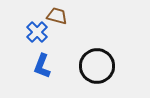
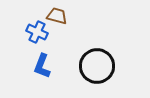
blue cross: rotated 20 degrees counterclockwise
